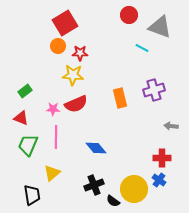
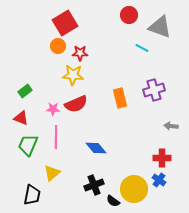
black trapezoid: rotated 20 degrees clockwise
